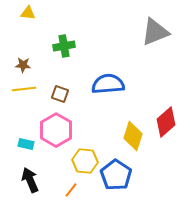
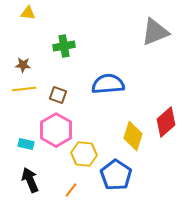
brown square: moved 2 px left, 1 px down
yellow hexagon: moved 1 px left, 7 px up
